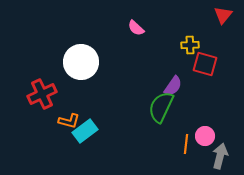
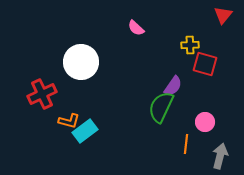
pink circle: moved 14 px up
